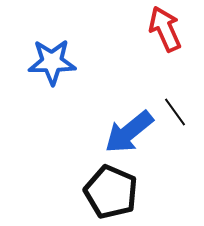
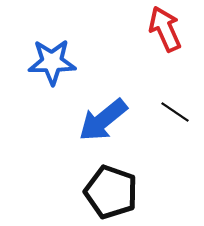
black line: rotated 20 degrees counterclockwise
blue arrow: moved 26 px left, 12 px up
black pentagon: rotated 4 degrees counterclockwise
